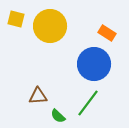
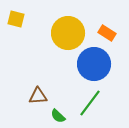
yellow circle: moved 18 px right, 7 px down
green line: moved 2 px right
